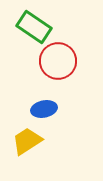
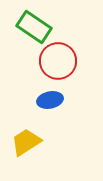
blue ellipse: moved 6 px right, 9 px up
yellow trapezoid: moved 1 px left, 1 px down
